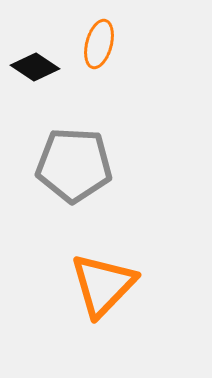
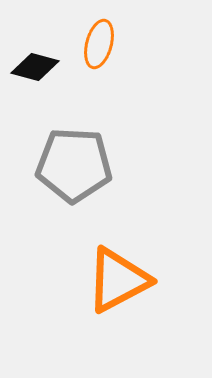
black diamond: rotated 18 degrees counterclockwise
orange triangle: moved 15 px right, 5 px up; rotated 18 degrees clockwise
